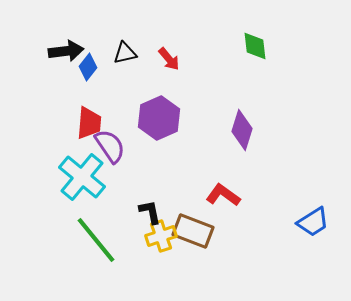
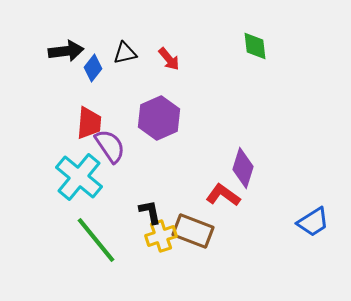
blue diamond: moved 5 px right, 1 px down
purple diamond: moved 1 px right, 38 px down
cyan cross: moved 3 px left
